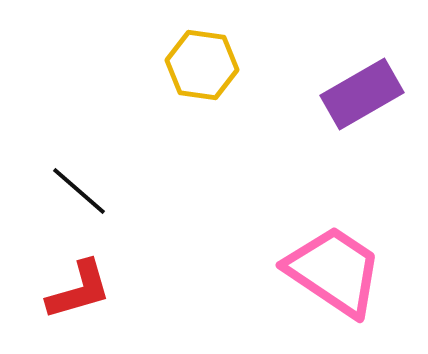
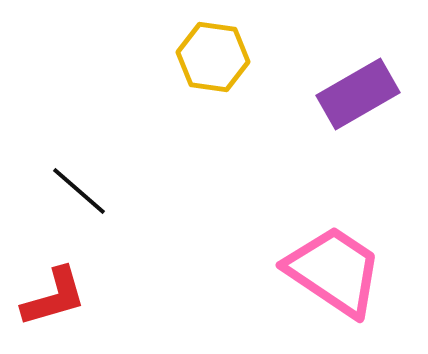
yellow hexagon: moved 11 px right, 8 px up
purple rectangle: moved 4 px left
red L-shape: moved 25 px left, 7 px down
